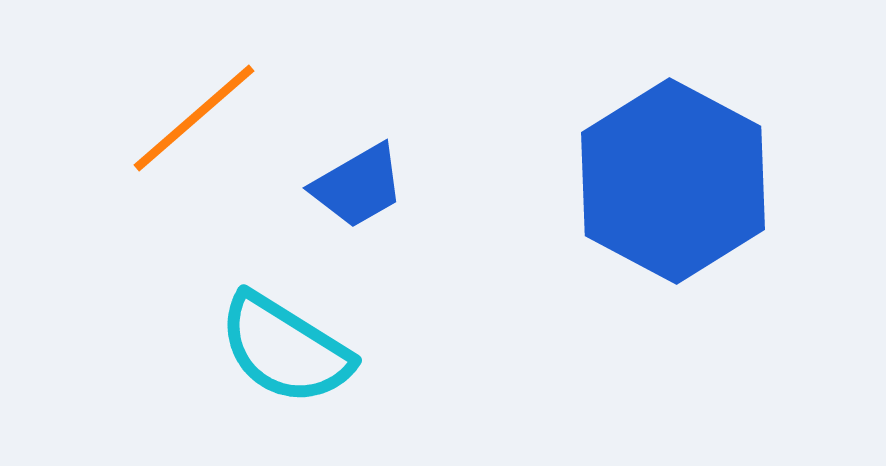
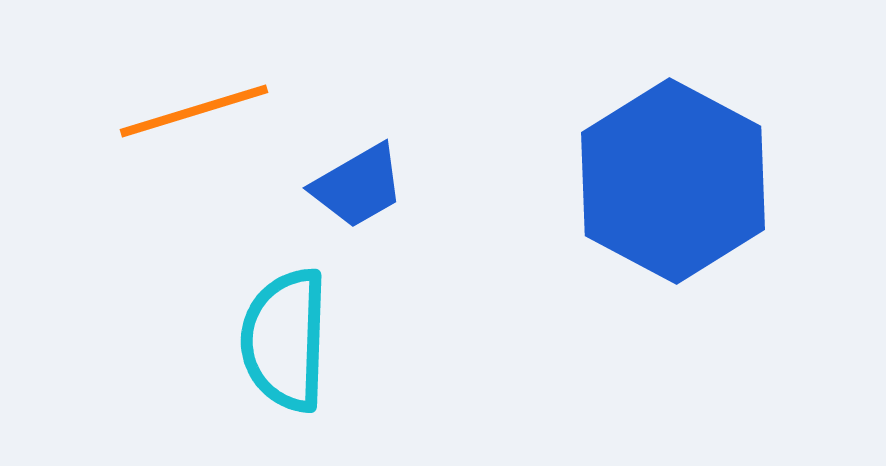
orange line: moved 7 px up; rotated 24 degrees clockwise
cyan semicircle: moved 9 px up; rotated 60 degrees clockwise
